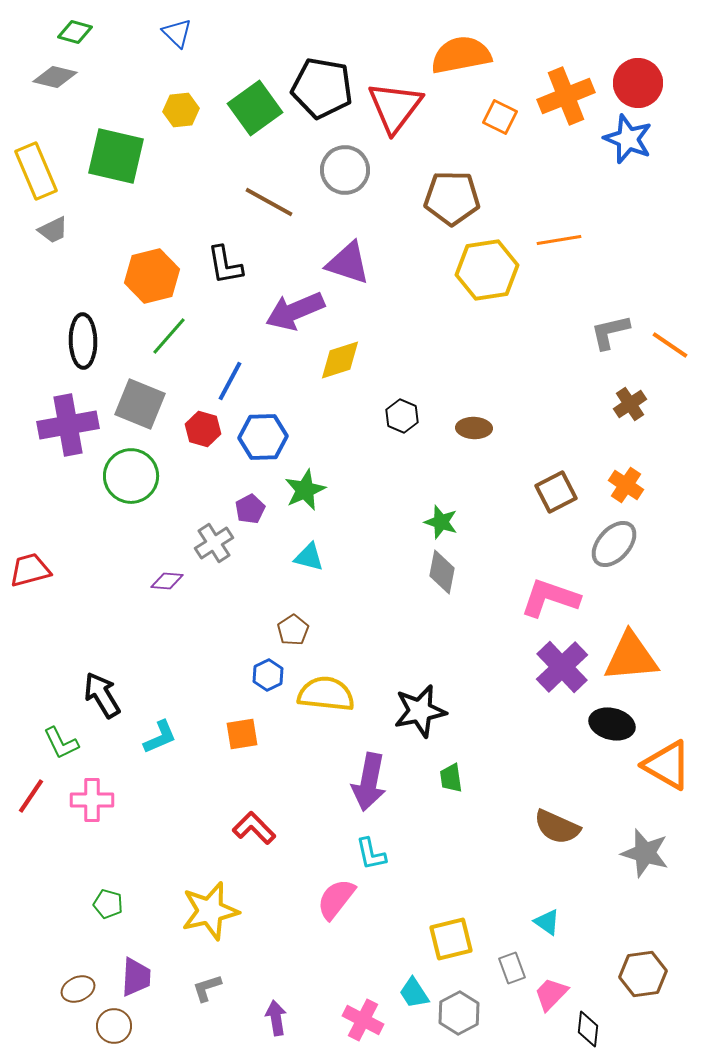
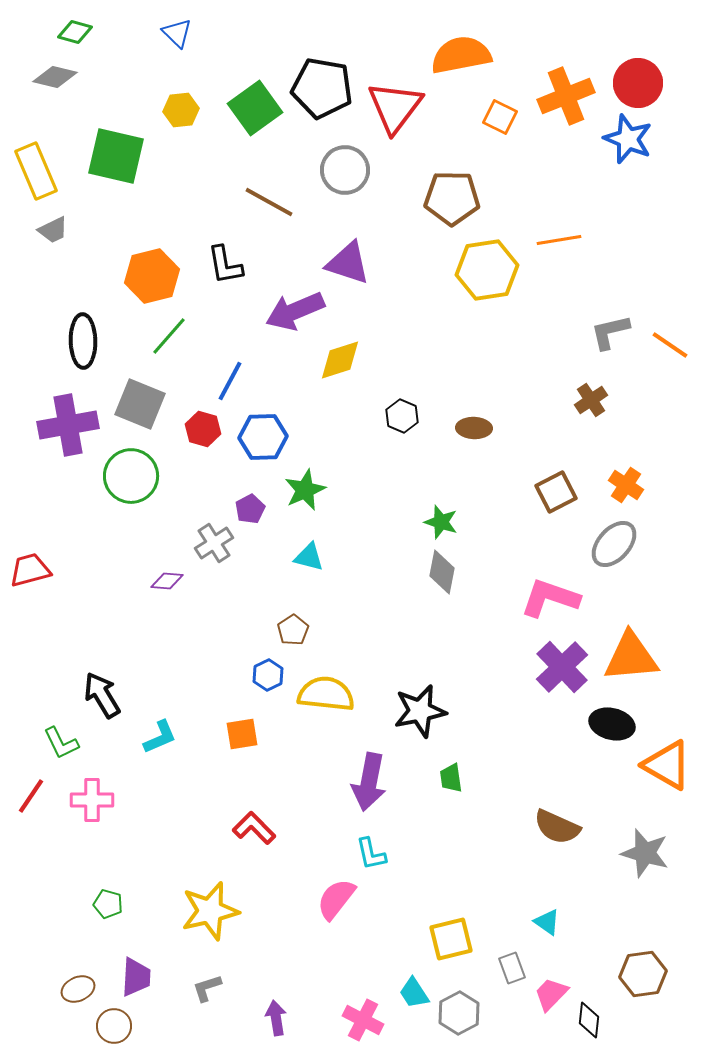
brown cross at (630, 404): moved 39 px left, 4 px up
black diamond at (588, 1029): moved 1 px right, 9 px up
